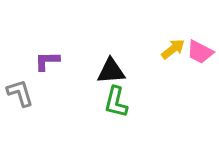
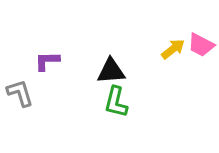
pink trapezoid: moved 1 px right, 7 px up
